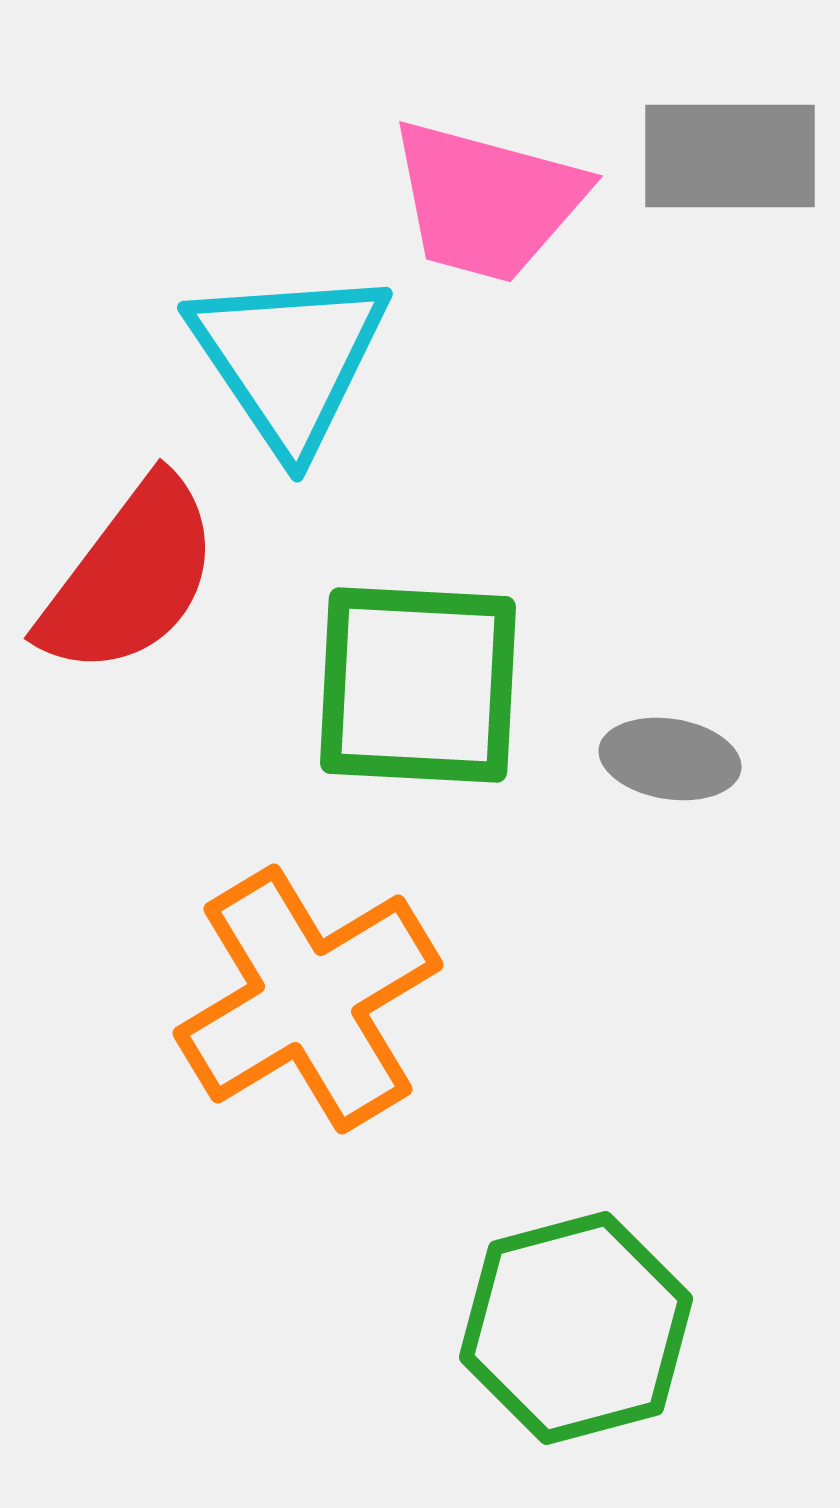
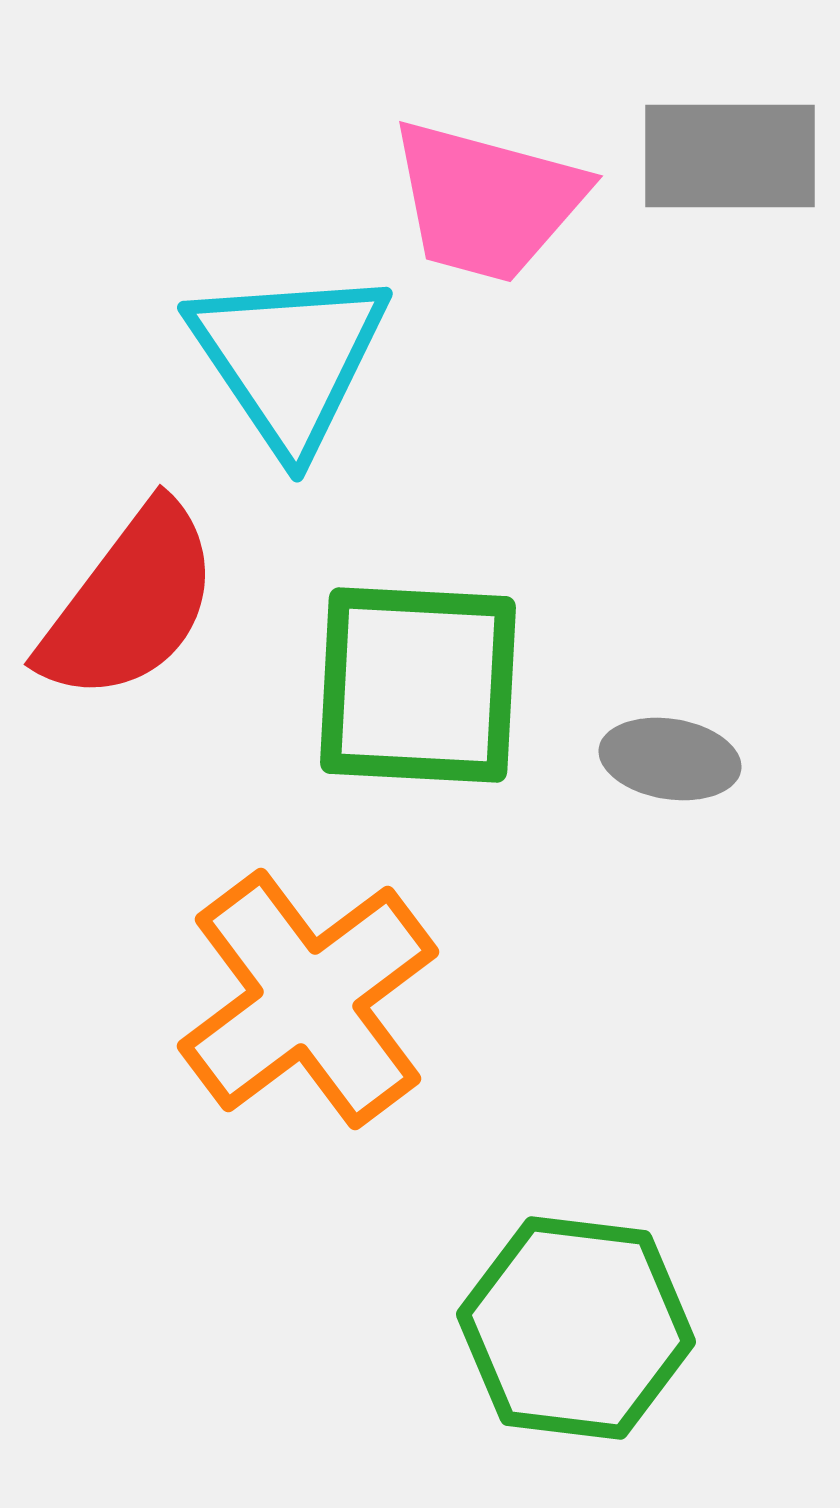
red semicircle: moved 26 px down
orange cross: rotated 6 degrees counterclockwise
green hexagon: rotated 22 degrees clockwise
